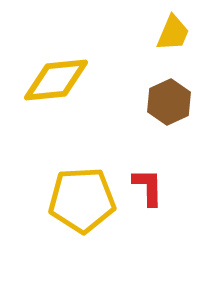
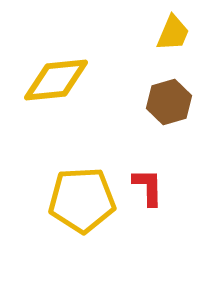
brown hexagon: rotated 9 degrees clockwise
